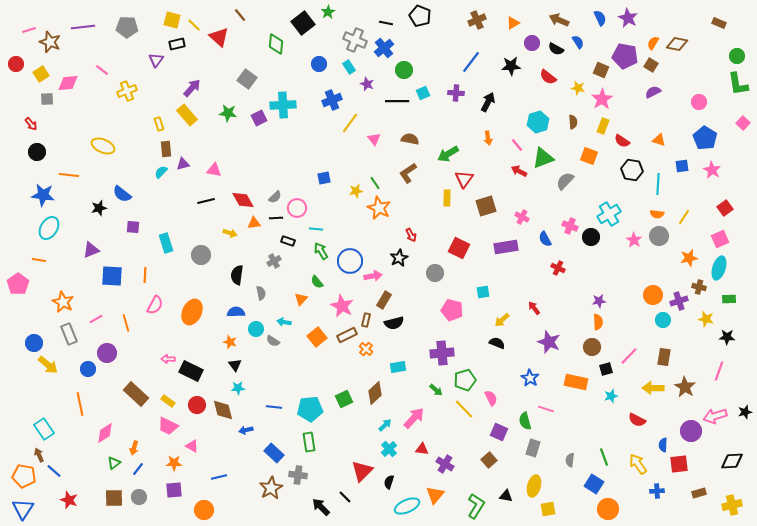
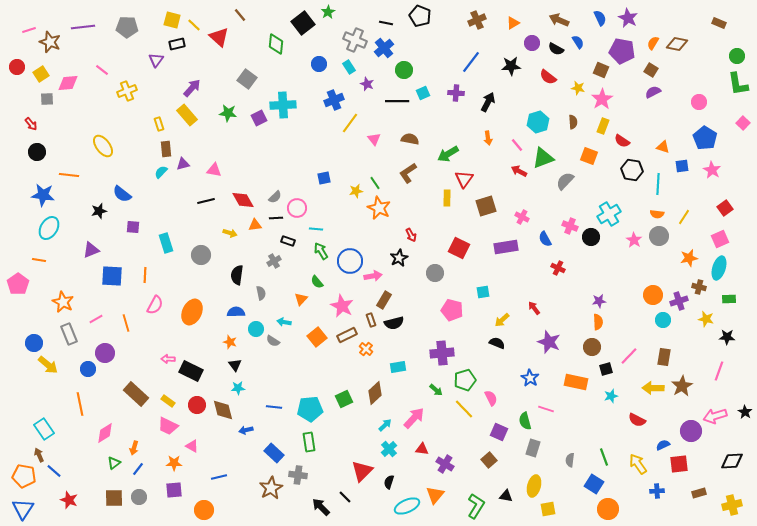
purple pentagon at (625, 56): moved 3 px left, 5 px up
red circle at (16, 64): moved 1 px right, 3 px down
brown square at (651, 65): moved 5 px down
blue cross at (332, 100): moved 2 px right
orange triangle at (659, 140): moved 4 px right, 7 px down
yellow ellipse at (103, 146): rotated 30 degrees clockwise
black star at (99, 208): moved 3 px down
orange triangle at (254, 223): moved 1 px right, 2 px down
brown rectangle at (366, 320): moved 5 px right; rotated 32 degrees counterclockwise
purple circle at (107, 353): moved 2 px left
brown star at (685, 387): moved 3 px left, 1 px up; rotated 10 degrees clockwise
black star at (745, 412): rotated 24 degrees counterclockwise
blue semicircle at (663, 445): rotated 64 degrees clockwise
